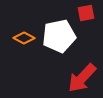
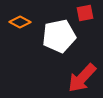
red square: moved 1 px left
orange diamond: moved 4 px left, 16 px up
